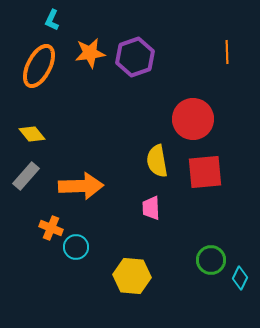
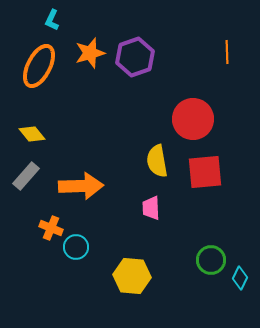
orange star: rotated 8 degrees counterclockwise
